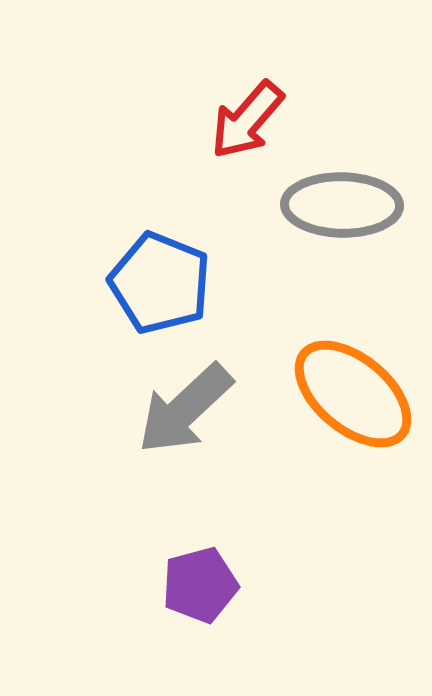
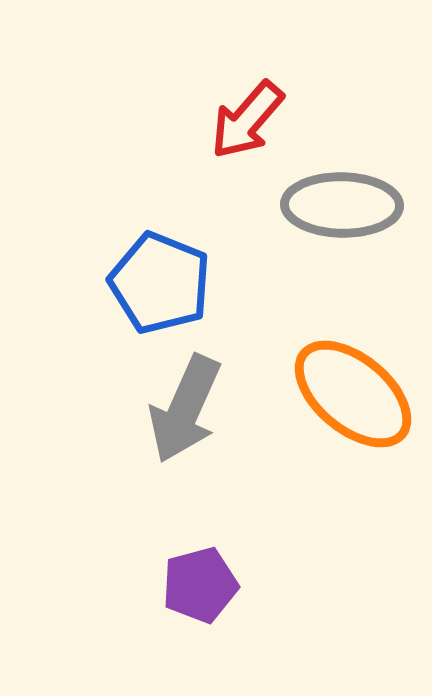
gray arrow: rotated 23 degrees counterclockwise
